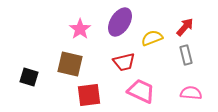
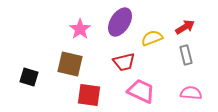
red arrow: rotated 18 degrees clockwise
red square: rotated 15 degrees clockwise
